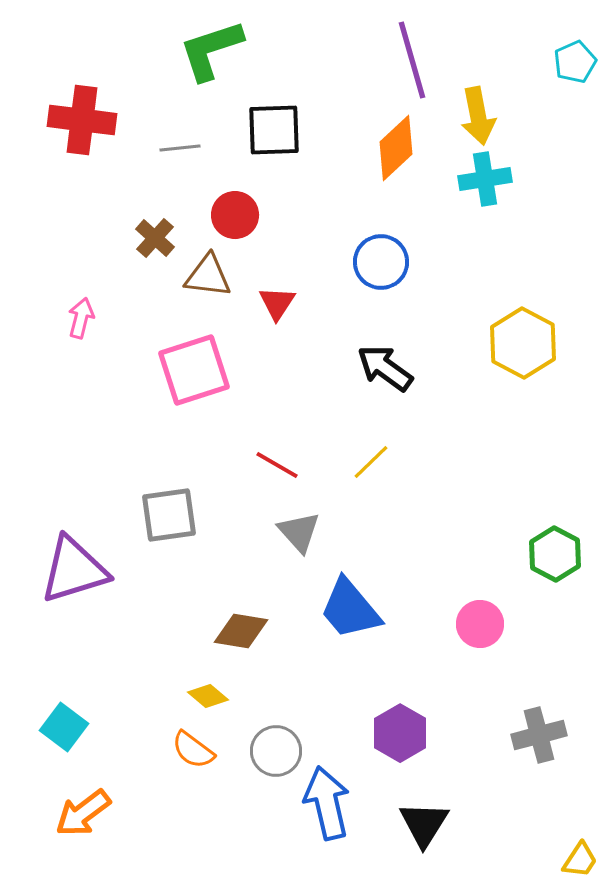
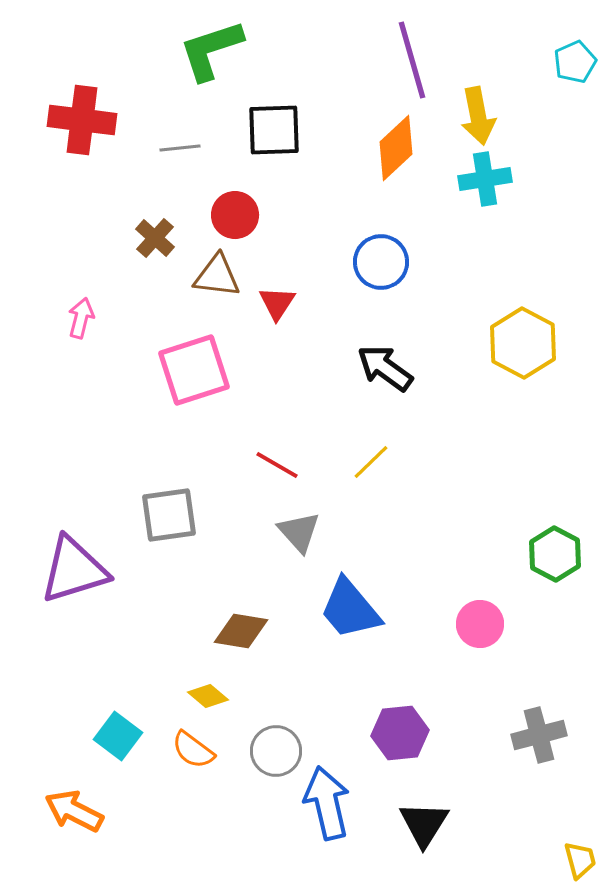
brown triangle: moved 9 px right
cyan square: moved 54 px right, 9 px down
purple hexagon: rotated 24 degrees clockwise
orange arrow: moved 9 px left, 2 px up; rotated 64 degrees clockwise
yellow trapezoid: rotated 48 degrees counterclockwise
